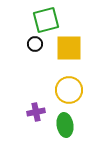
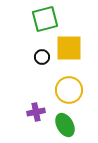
green square: moved 1 px left, 1 px up
black circle: moved 7 px right, 13 px down
green ellipse: rotated 20 degrees counterclockwise
